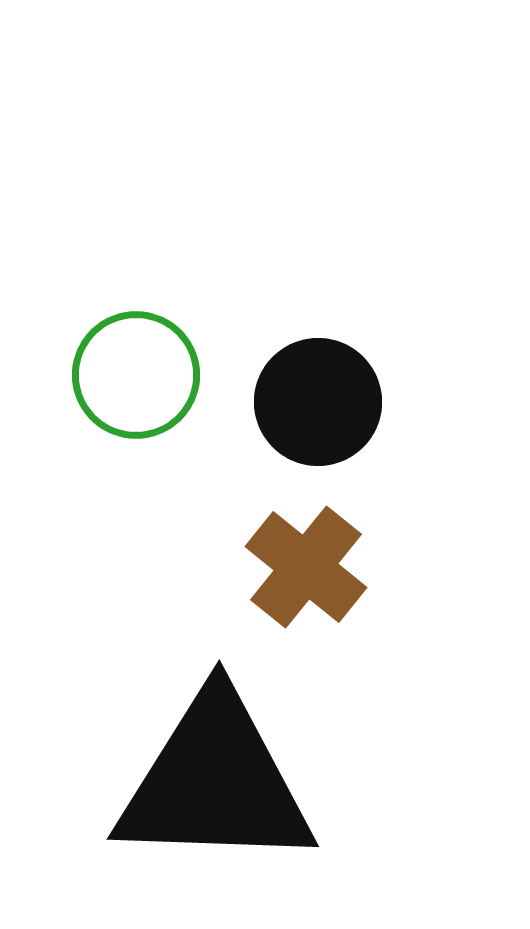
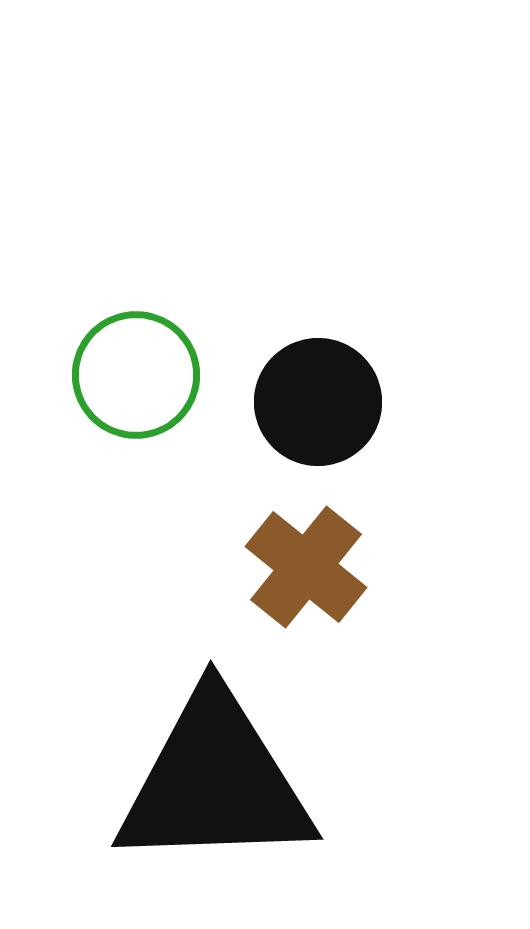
black triangle: rotated 4 degrees counterclockwise
